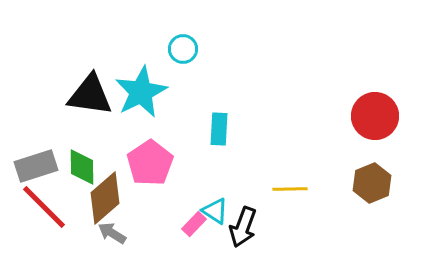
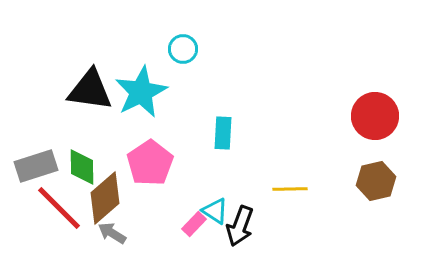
black triangle: moved 5 px up
cyan rectangle: moved 4 px right, 4 px down
brown hexagon: moved 4 px right, 2 px up; rotated 9 degrees clockwise
red line: moved 15 px right, 1 px down
black arrow: moved 3 px left, 1 px up
